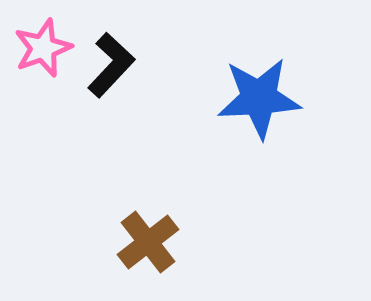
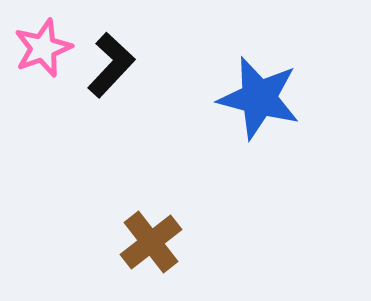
blue star: rotated 18 degrees clockwise
brown cross: moved 3 px right
